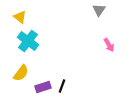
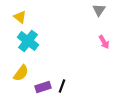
pink arrow: moved 5 px left, 3 px up
